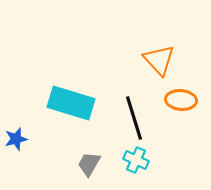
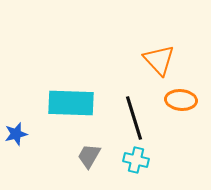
cyan rectangle: rotated 15 degrees counterclockwise
blue star: moved 5 px up
cyan cross: rotated 10 degrees counterclockwise
gray trapezoid: moved 8 px up
